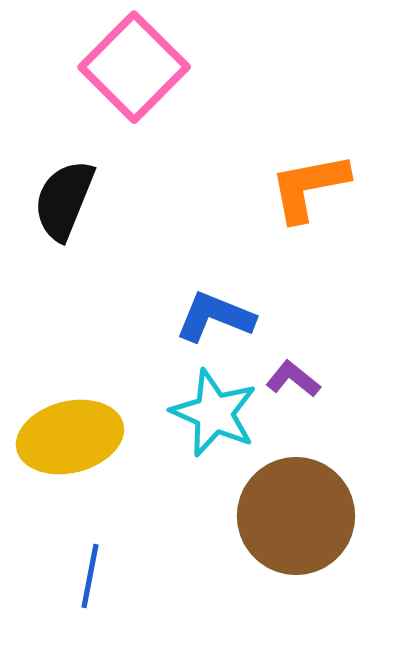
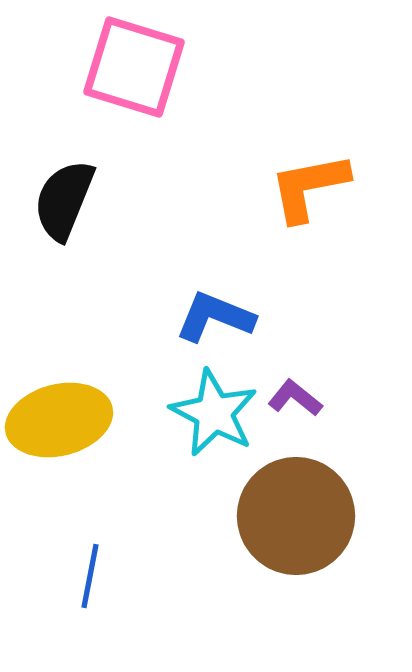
pink square: rotated 28 degrees counterclockwise
purple L-shape: moved 2 px right, 19 px down
cyan star: rotated 4 degrees clockwise
yellow ellipse: moved 11 px left, 17 px up
